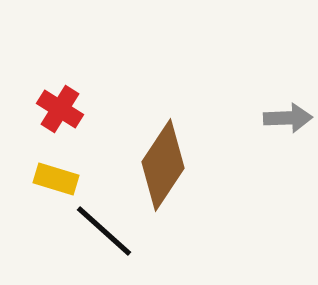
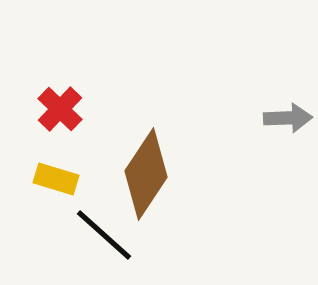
red cross: rotated 12 degrees clockwise
brown diamond: moved 17 px left, 9 px down
black line: moved 4 px down
